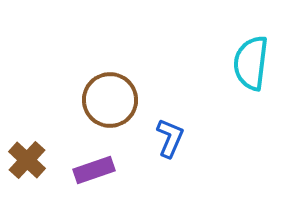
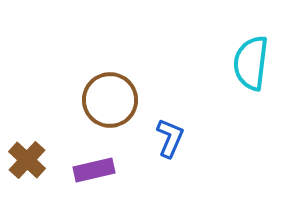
purple rectangle: rotated 6 degrees clockwise
